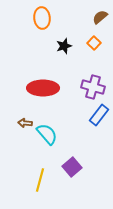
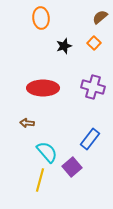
orange ellipse: moved 1 px left
blue rectangle: moved 9 px left, 24 px down
brown arrow: moved 2 px right
cyan semicircle: moved 18 px down
